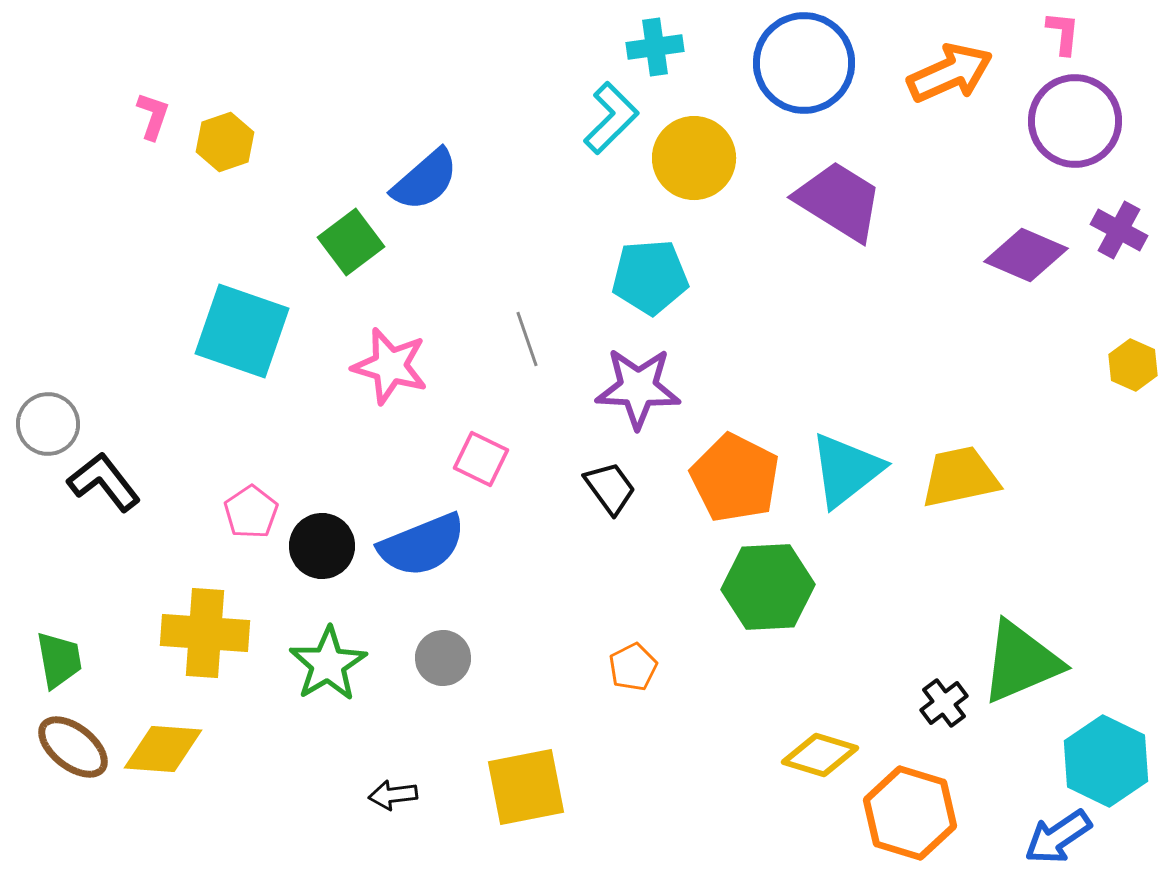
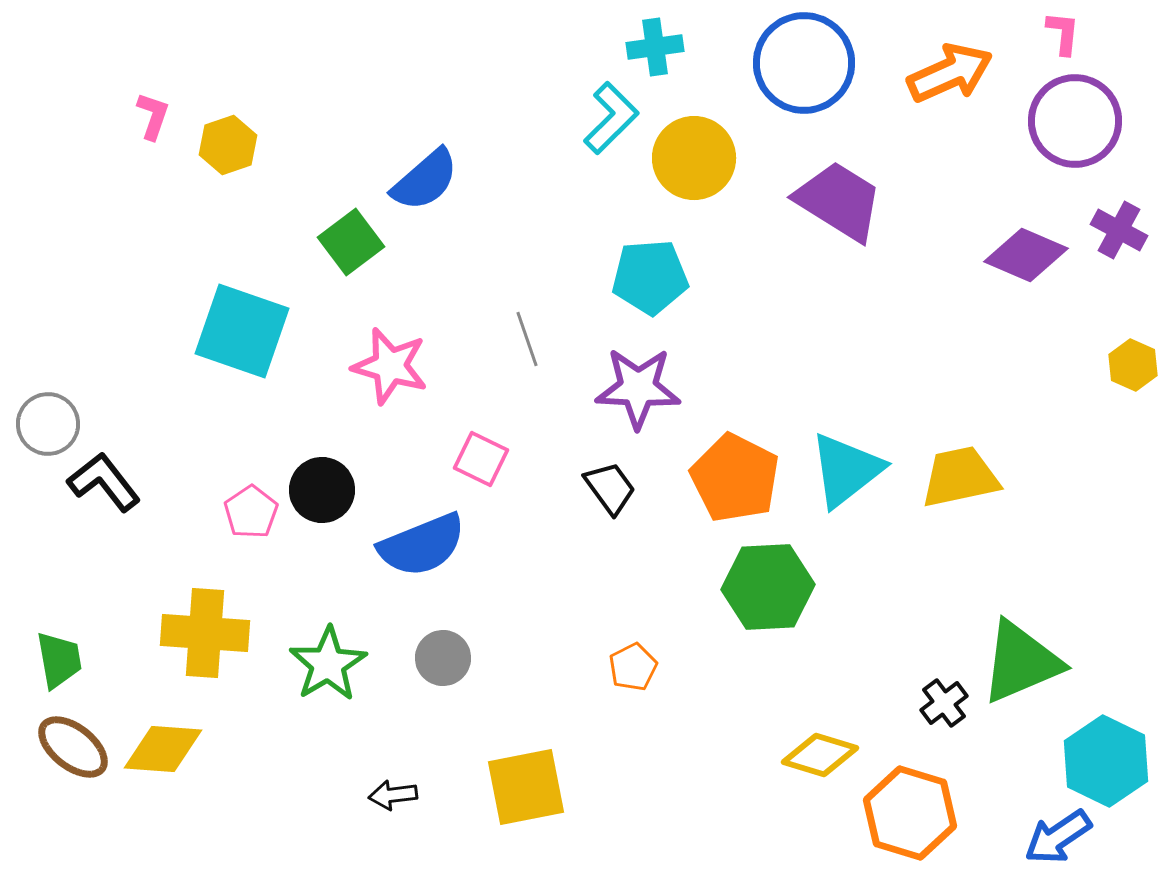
yellow hexagon at (225, 142): moved 3 px right, 3 px down
black circle at (322, 546): moved 56 px up
